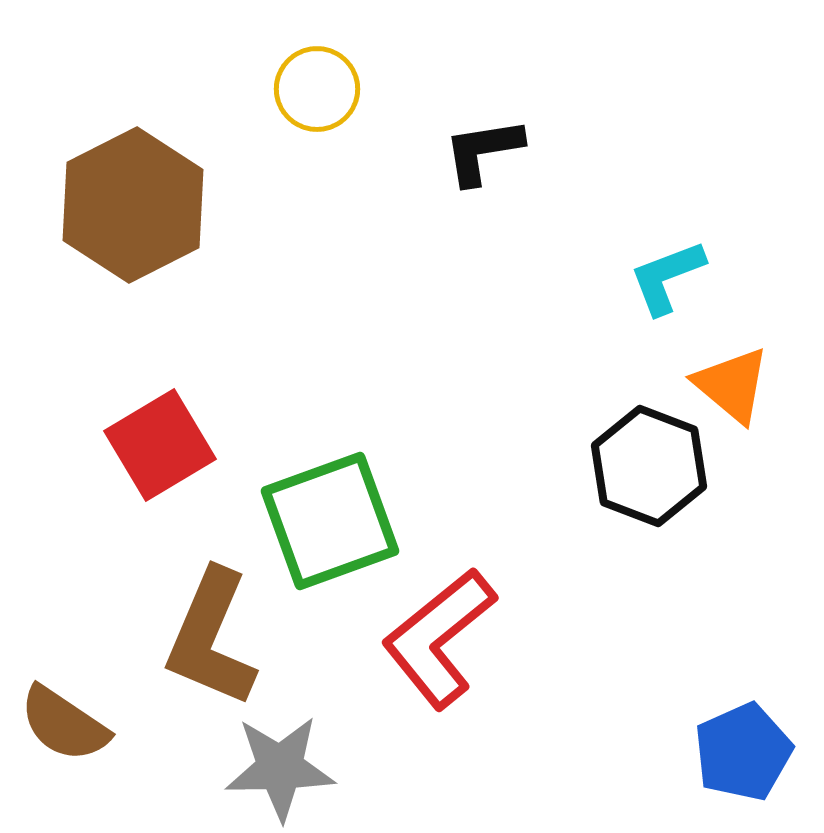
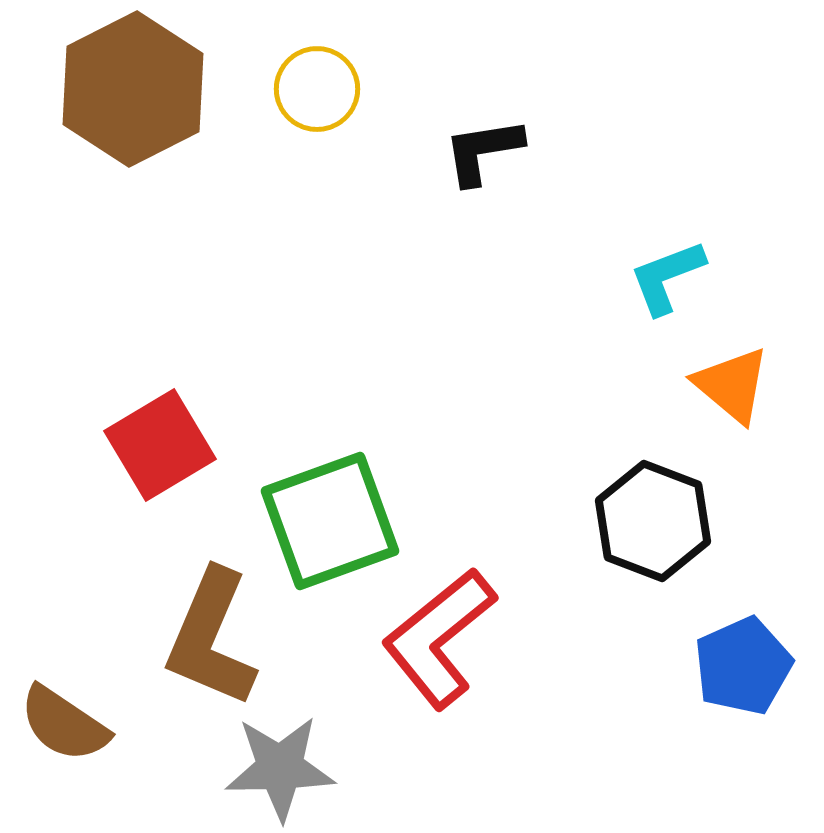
brown hexagon: moved 116 px up
black hexagon: moved 4 px right, 55 px down
blue pentagon: moved 86 px up
